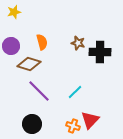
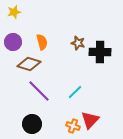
purple circle: moved 2 px right, 4 px up
